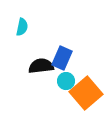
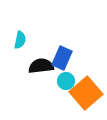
cyan semicircle: moved 2 px left, 13 px down
